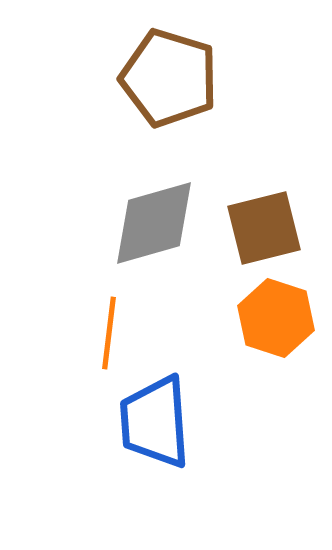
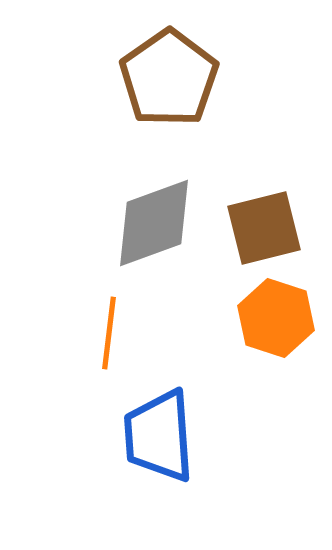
brown pentagon: rotated 20 degrees clockwise
gray diamond: rotated 4 degrees counterclockwise
blue trapezoid: moved 4 px right, 14 px down
